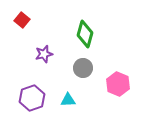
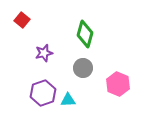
purple star: moved 1 px up
purple hexagon: moved 11 px right, 5 px up
